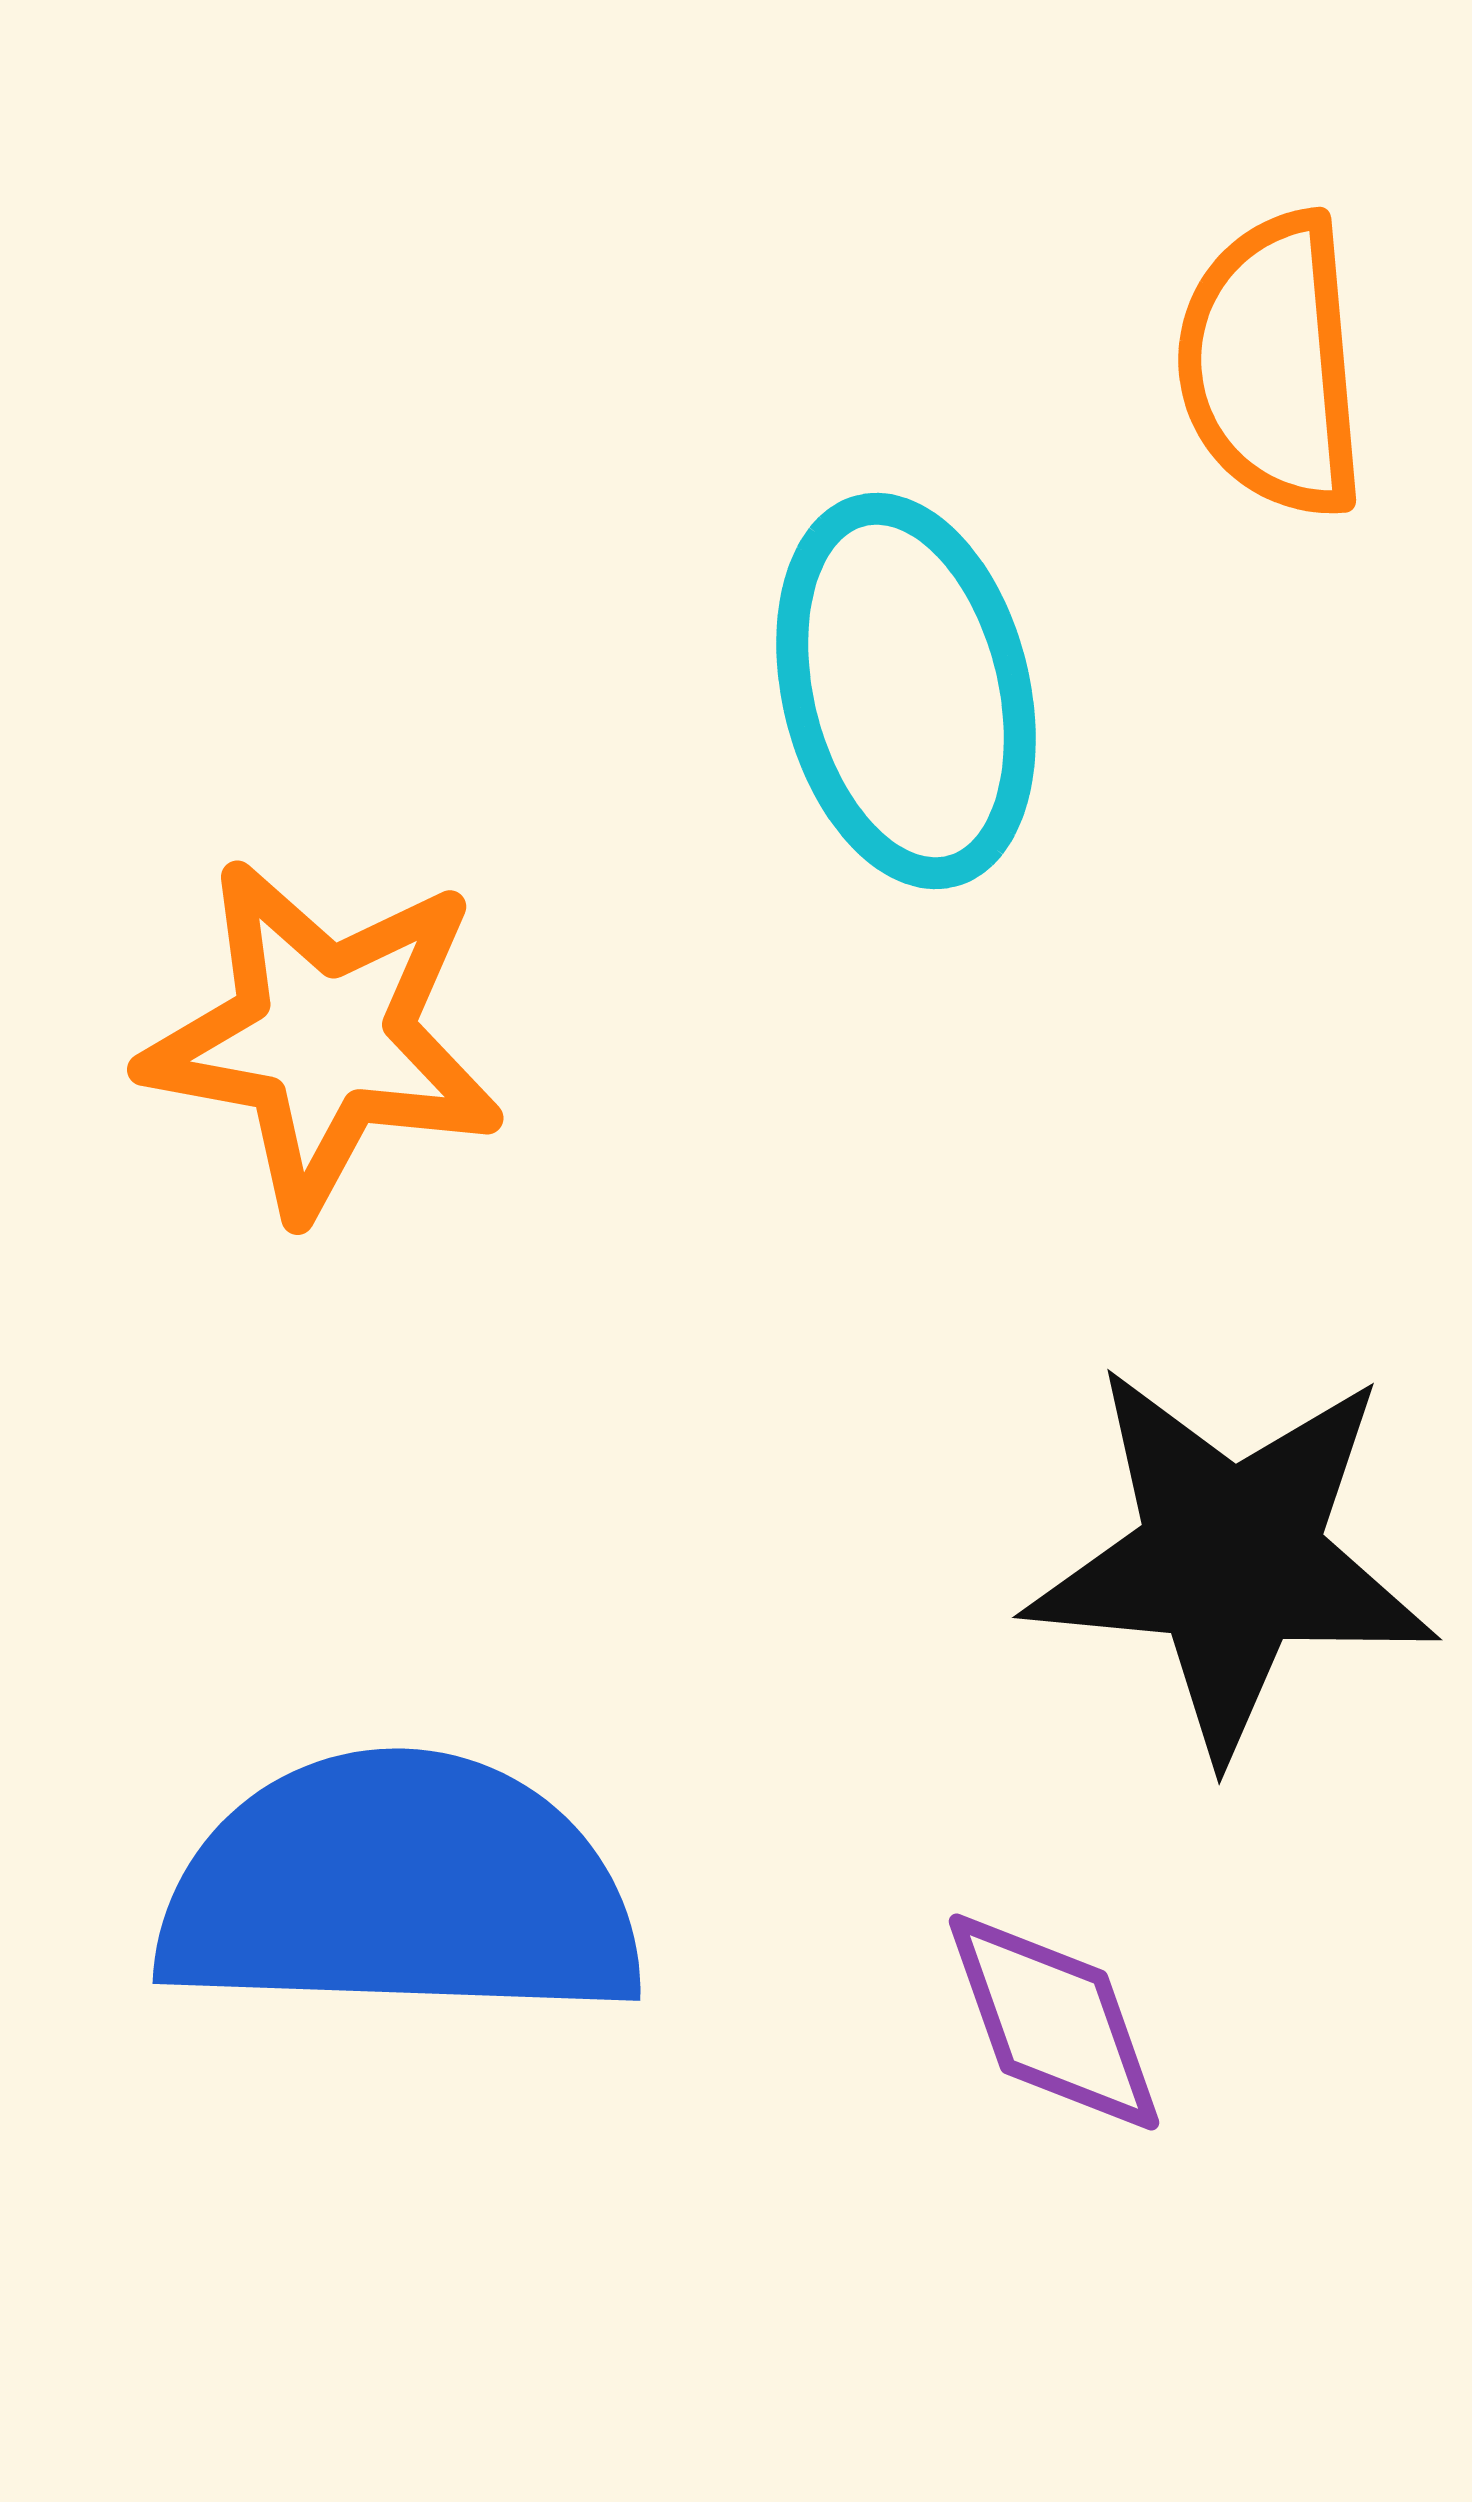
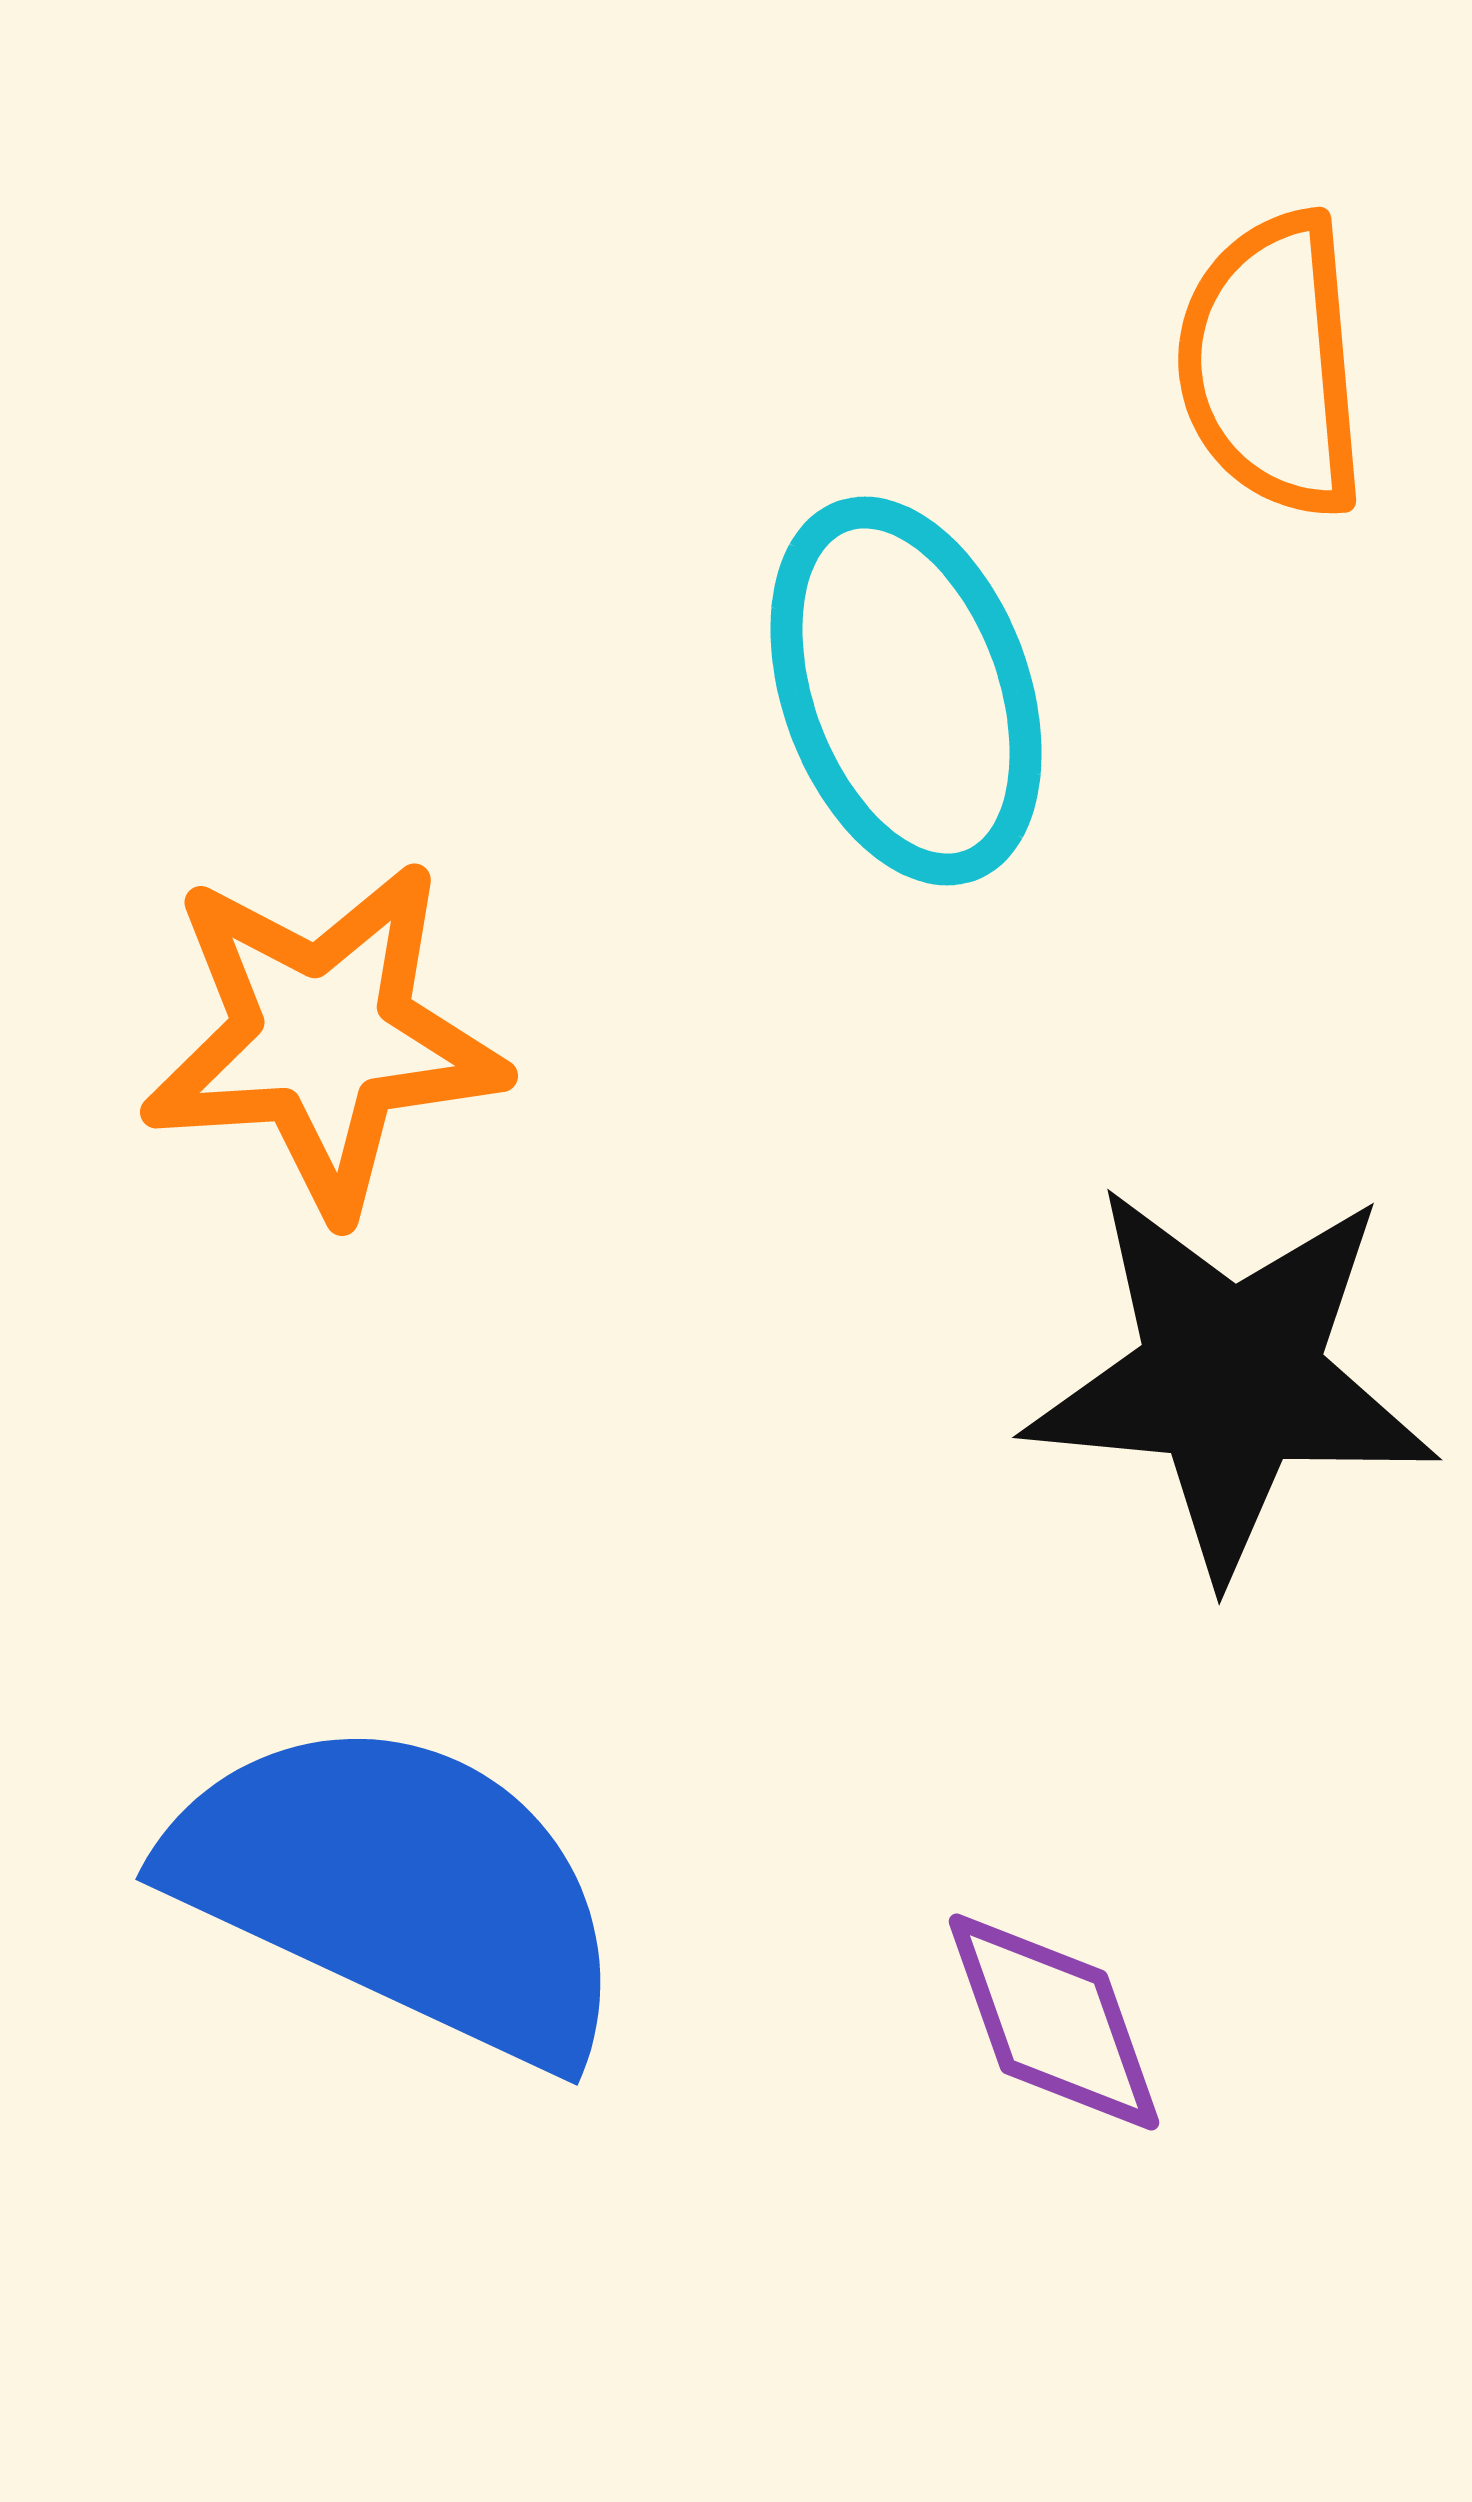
cyan ellipse: rotated 6 degrees counterclockwise
orange star: rotated 14 degrees counterclockwise
black star: moved 180 px up
blue semicircle: rotated 23 degrees clockwise
